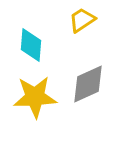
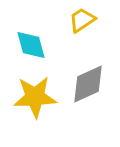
cyan diamond: rotated 20 degrees counterclockwise
